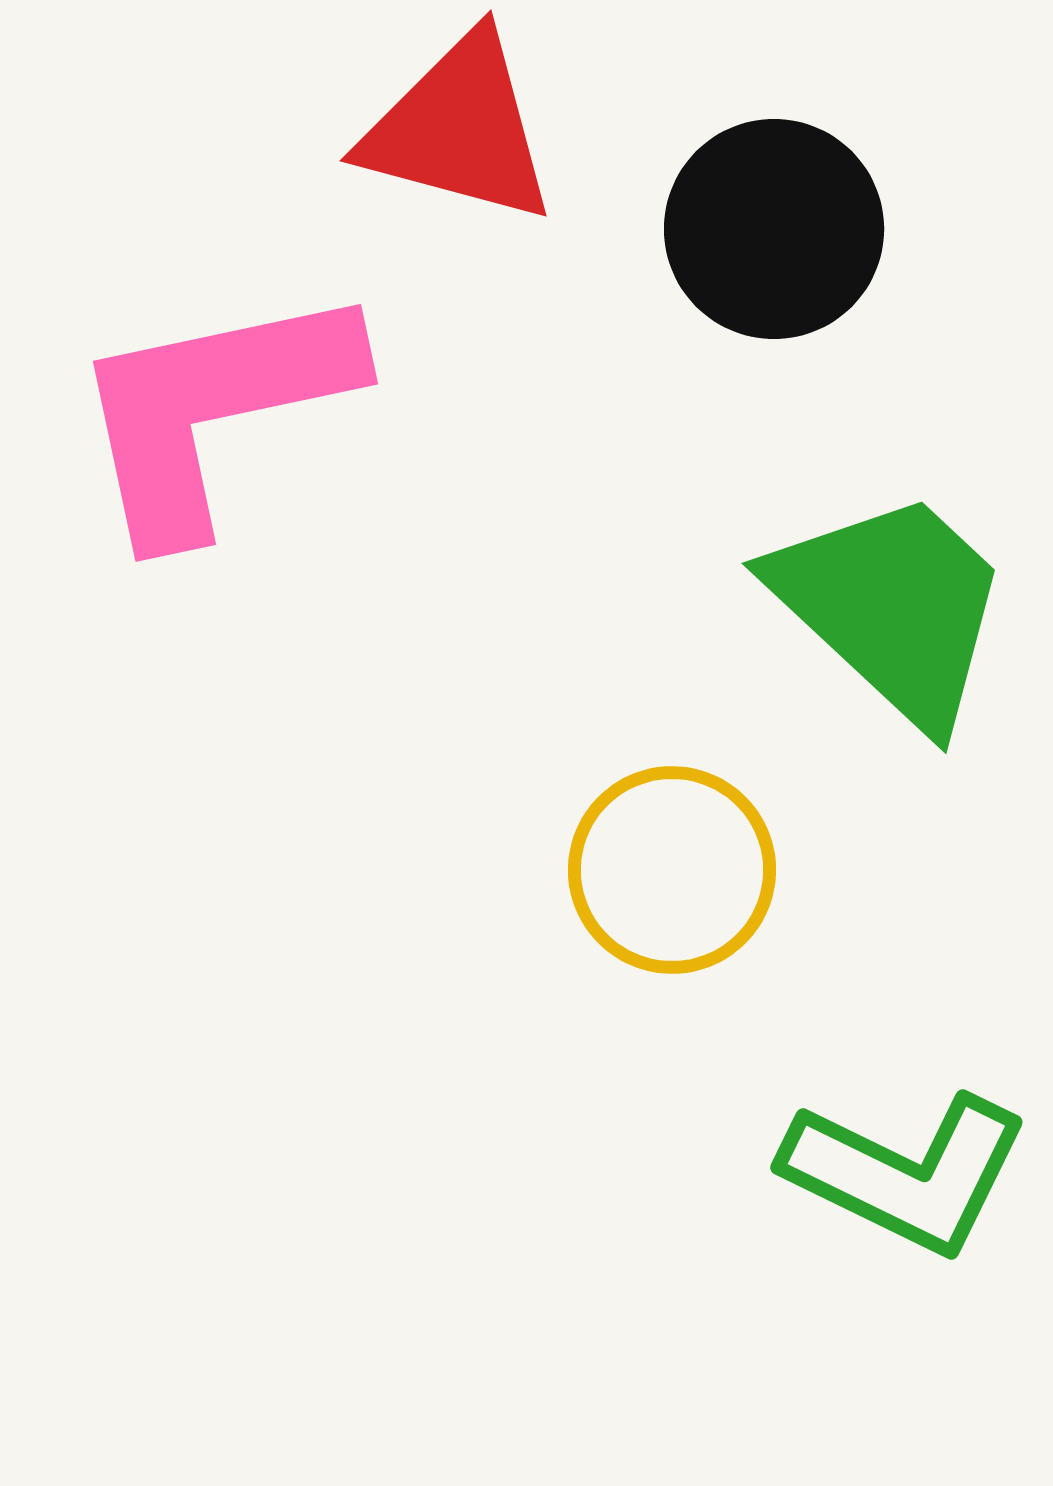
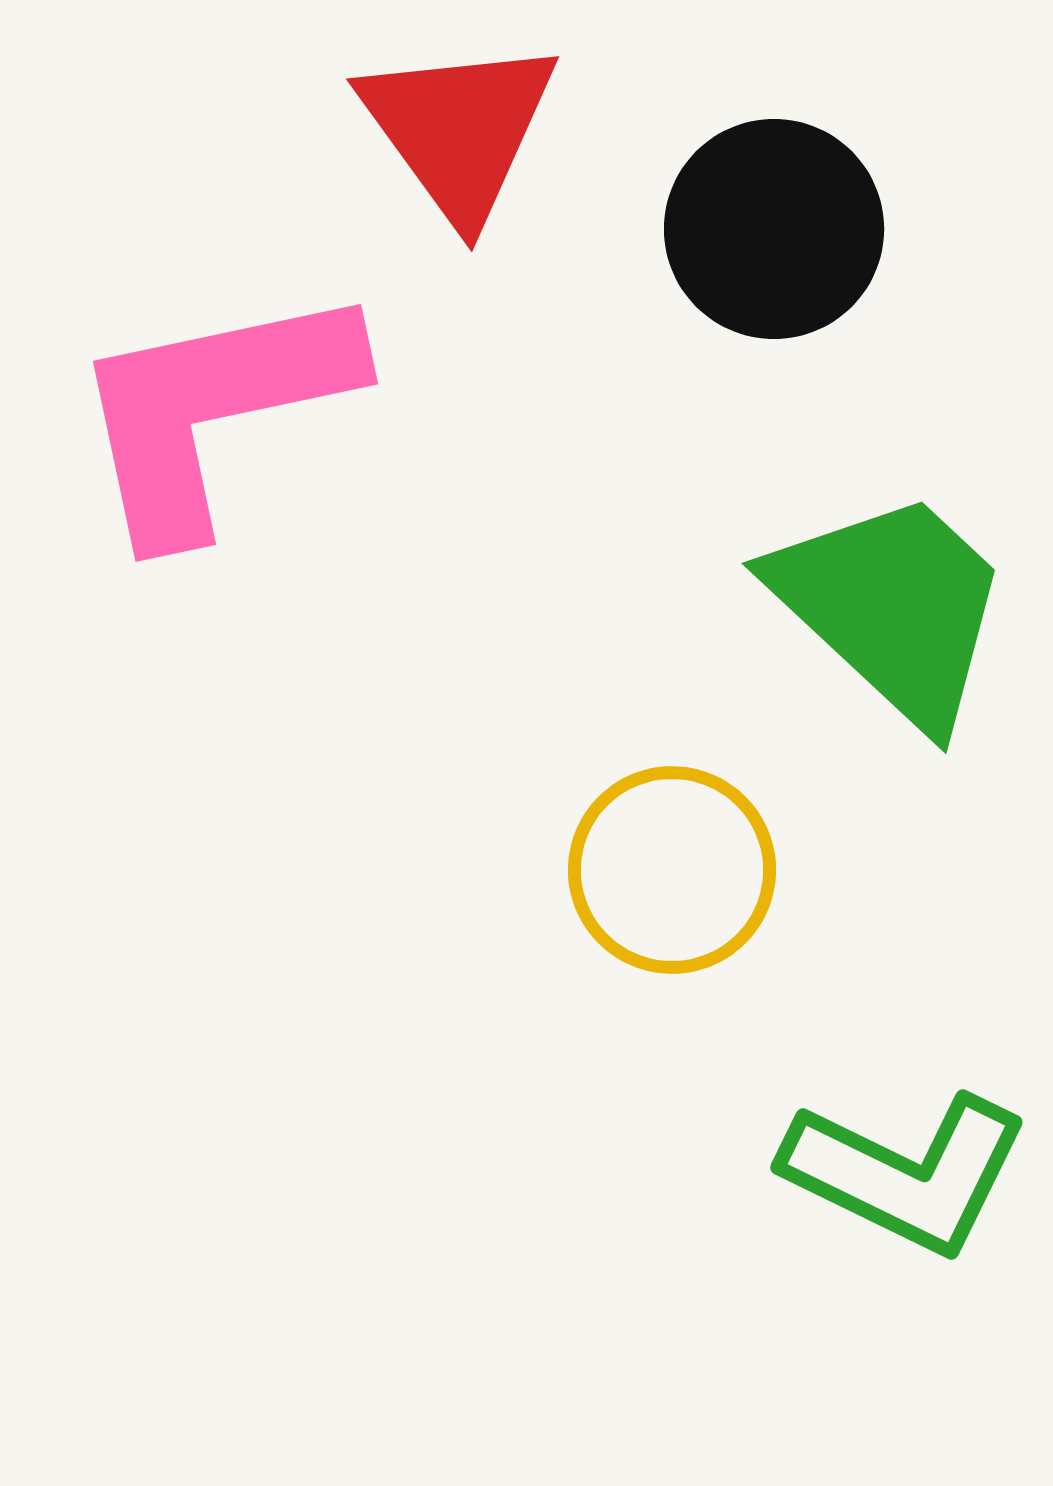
red triangle: rotated 39 degrees clockwise
